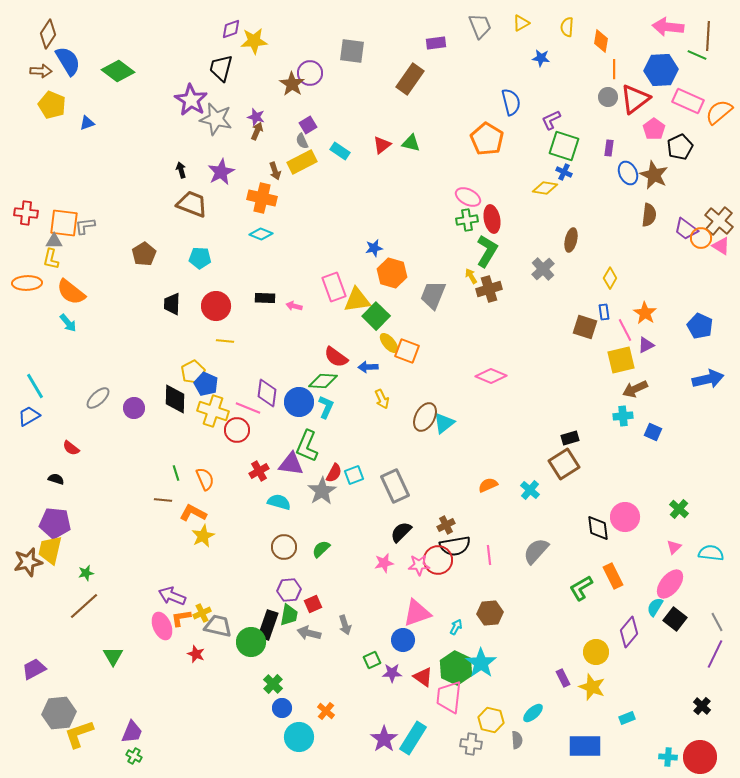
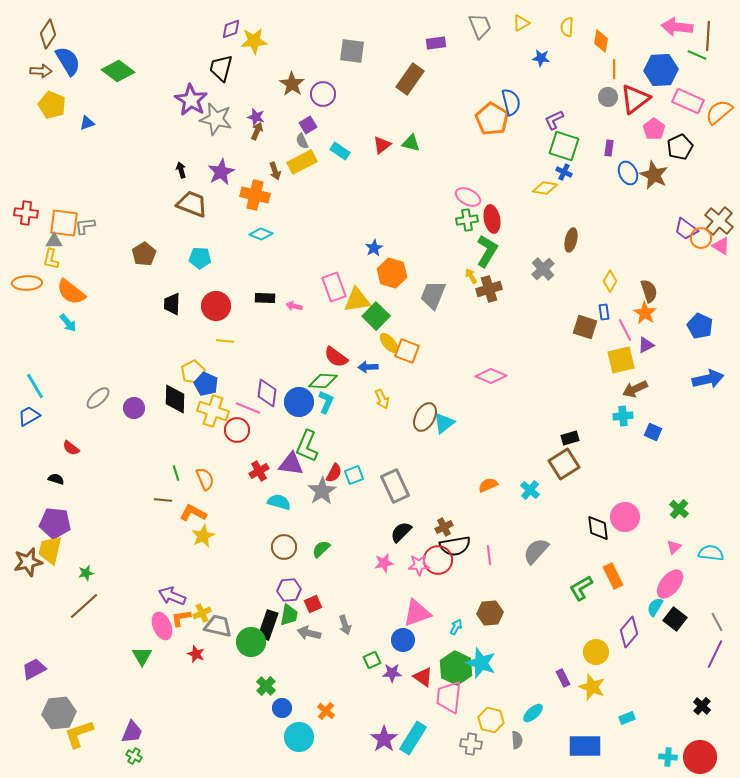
pink arrow at (668, 27): moved 9 px right
purple circle at (310, 73): moved 13 px right, 21 px down
purple L-shape at (551, 120): moved 3 px right
orange pentagon at (487, 139): moved 5 px right, 20 px up
orange cross at (262, 198): moved 7 px left, 3 px up
brown semicircle at (649, 215): moved 76 px down; rotated 25 degrees counterclockwise
blue star at (374, 248): rotated 18 degrees counterclockwise
yellow diamond at (610, 278): moved 3 px down
cyan L-shape at (326, 407): moved 5 px up
brown cross at (446, 525): moved 2 px left, 2 px down
green triangle at (113, 656): moved 29 px right
cyan star at (481, 663): rotated 16 degrees counterclockwise
green cross at (273, 684): moved 7 px left, 2 px down
